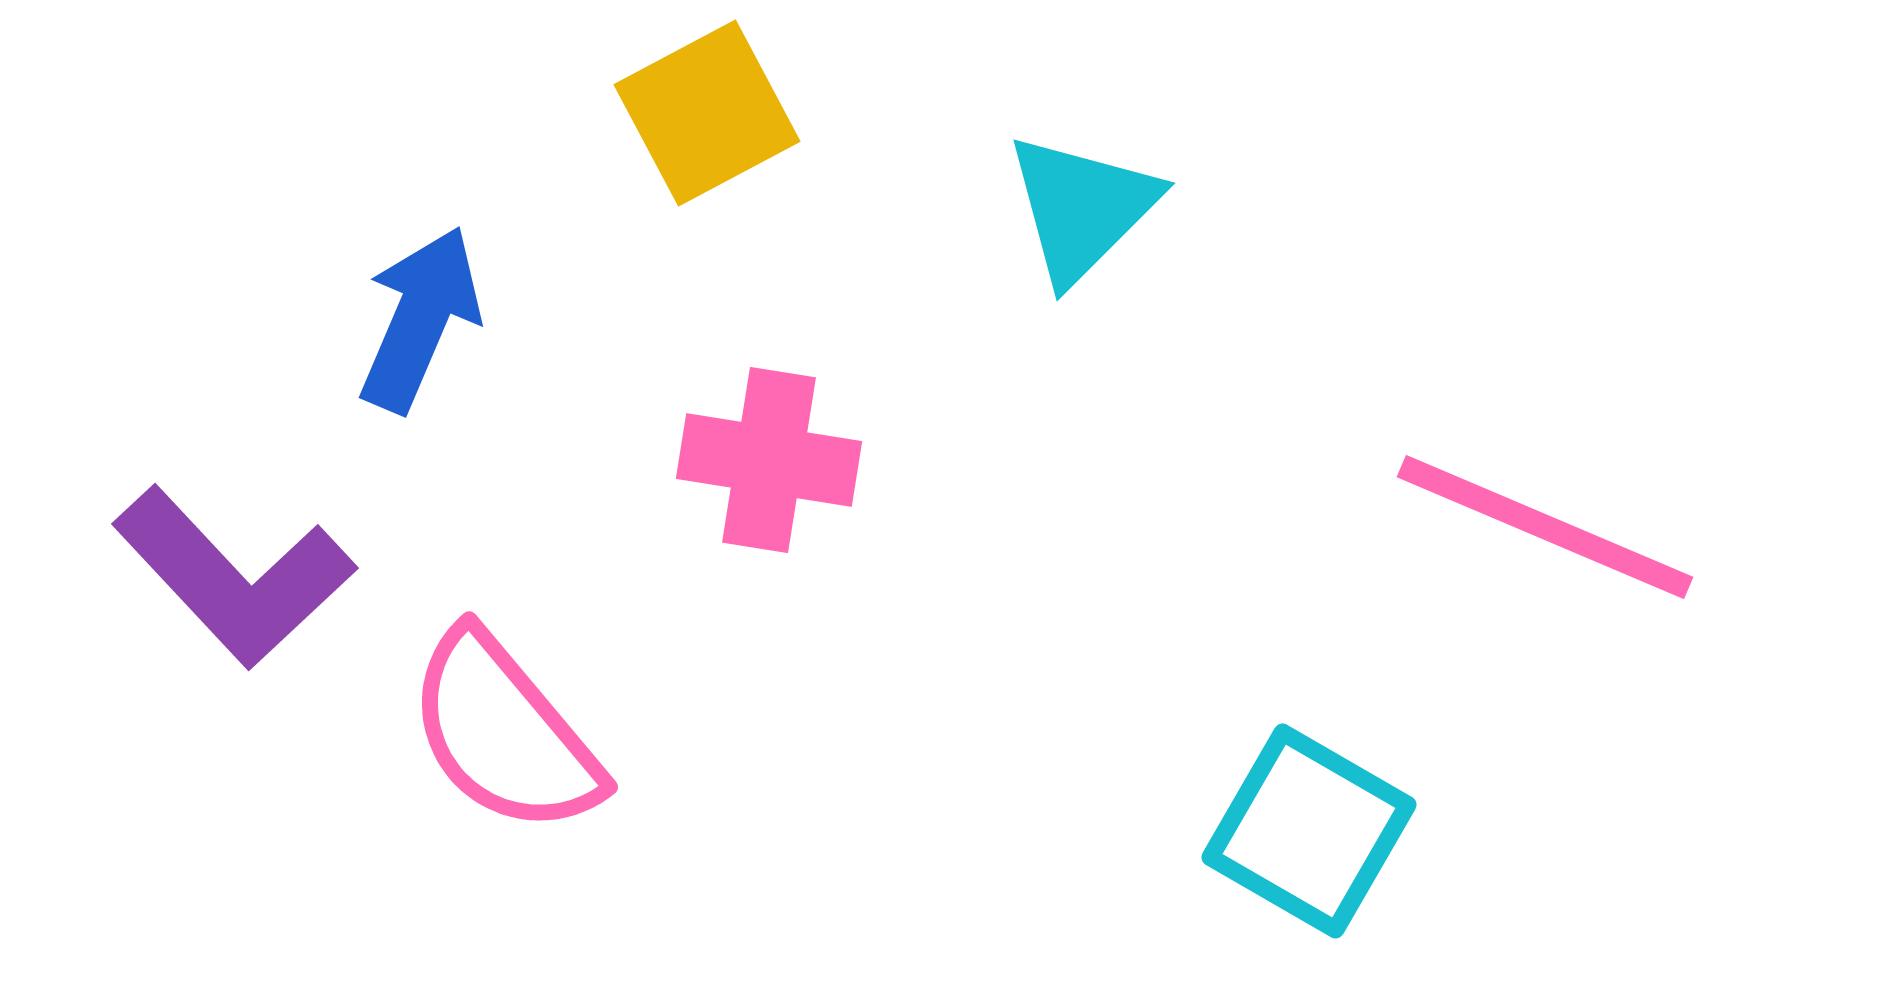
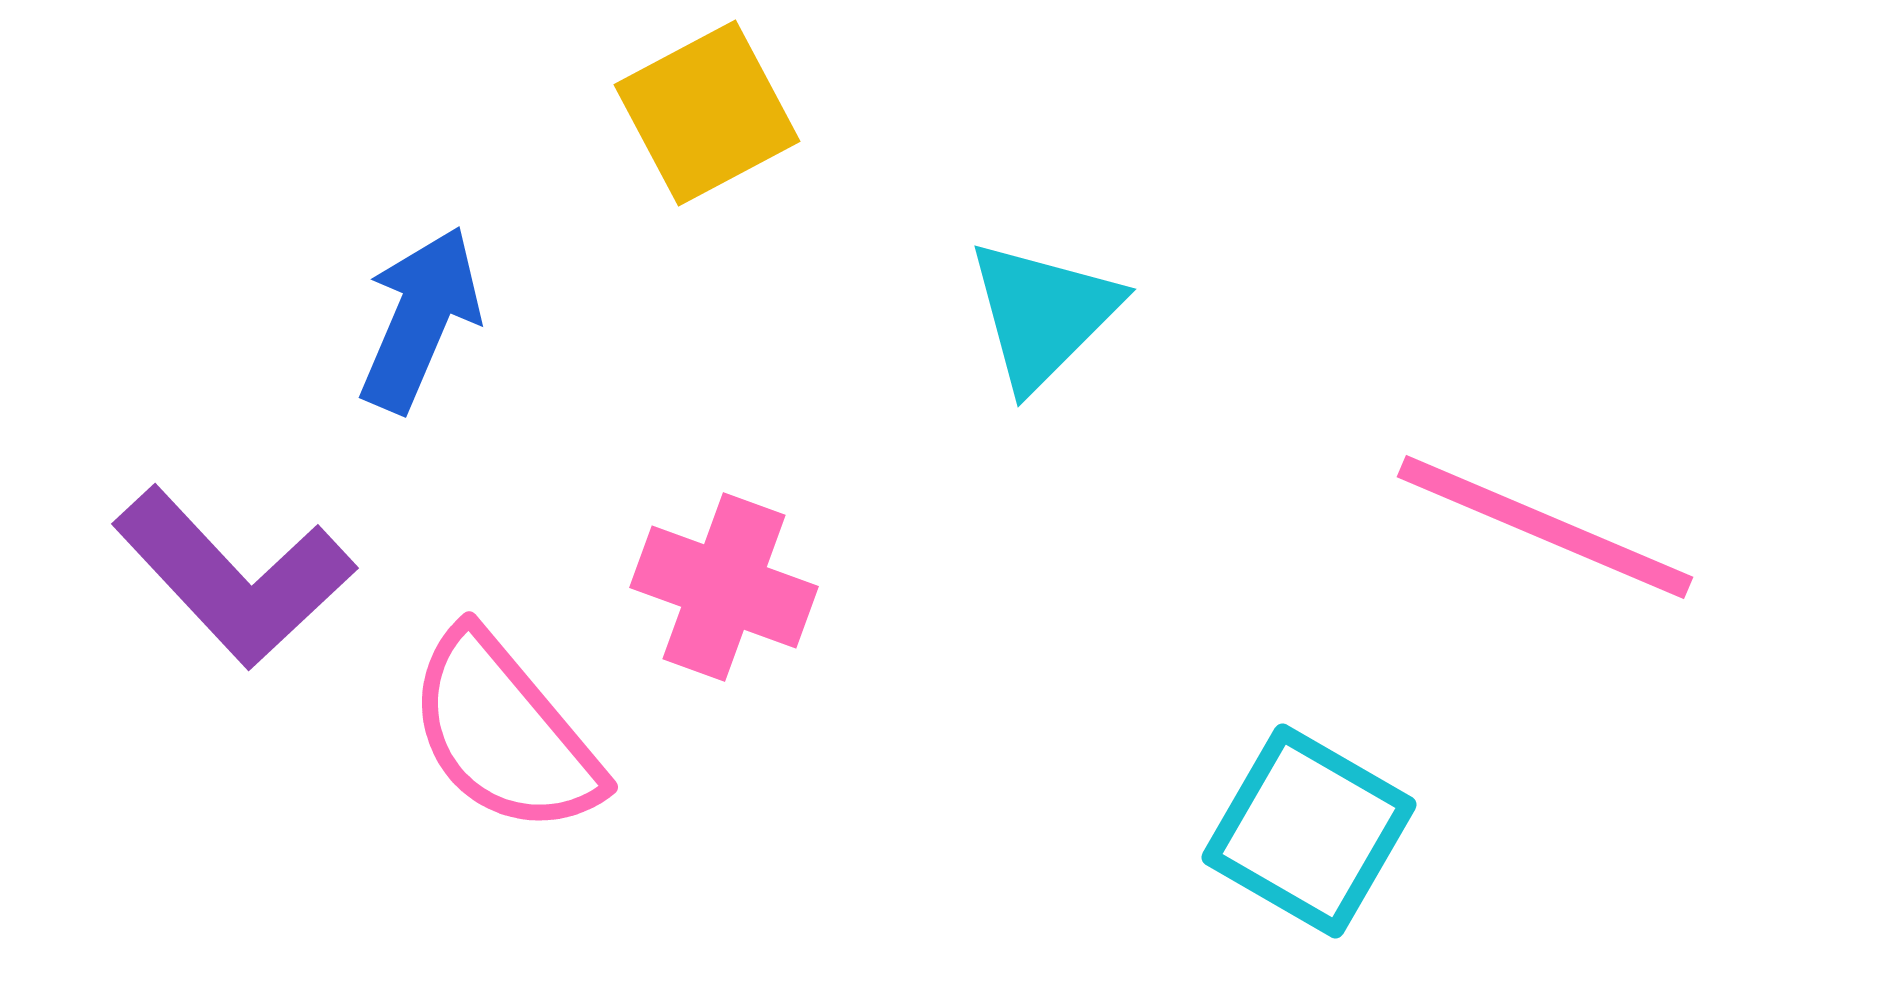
cyan triangle: moved 39 px left, 106 px down
pink cross: moved 45 px left, 127 px down; rotated 11 degrees clockwise
